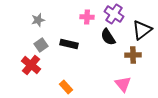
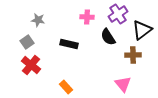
purple cross: moved 4 px right; rotated 24 degrees clockwise
gray star: rotated 24 degrees clockwise
gray square: moved 14 px left, 3 px up
